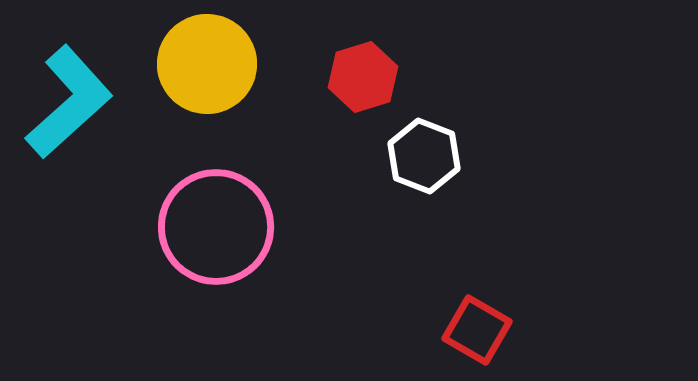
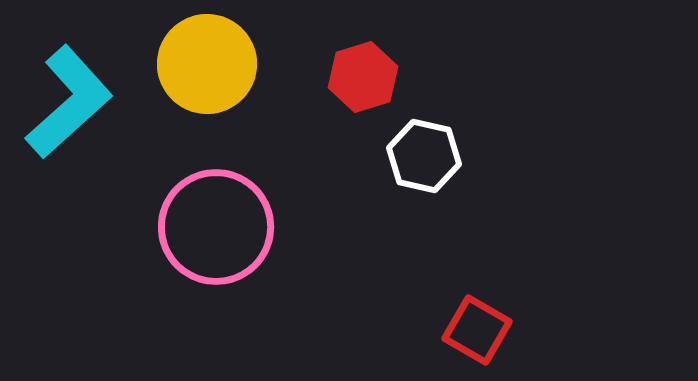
white hexagon: rotated 8 degrees counterclockwise
